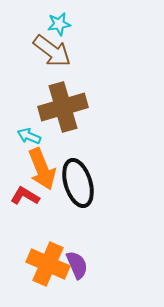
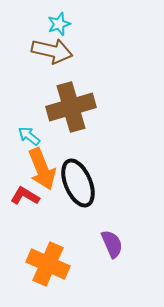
cyan star: rotated 10 degrees counterclockwise
brown arrow: rotated 24 degrees counterclockwise
brown cross: moved 8 px right
cyan arrow: rotated 15 degrees clockwise
black ellipse: rotated 6 degrees counterclockwise
purple semicircle: moved 35 px right, 21 px up
